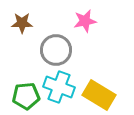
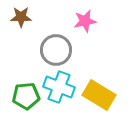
brown star: moved 1 px left, 6 px up
